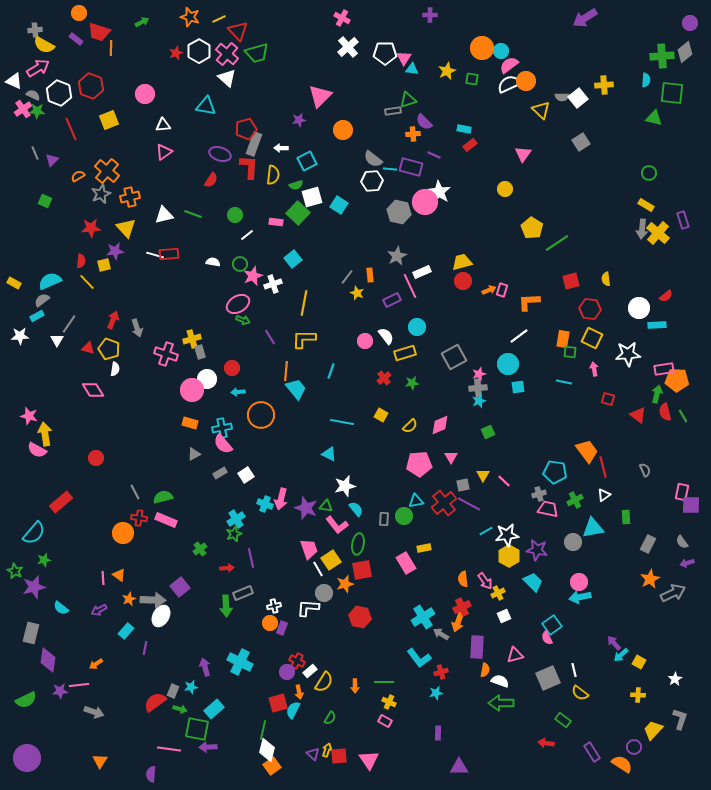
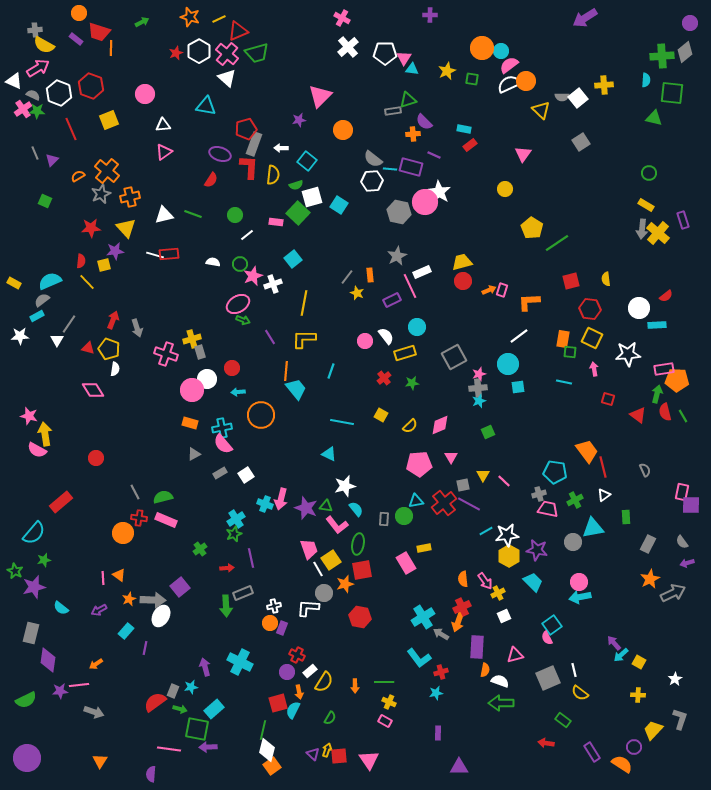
red triangle at (238, 31): rotated 50 degrees clockwise
cyan square at (307, 161): rotated 24 degrees counterclockwise
red cross at (297, 661): moved 6 px up
